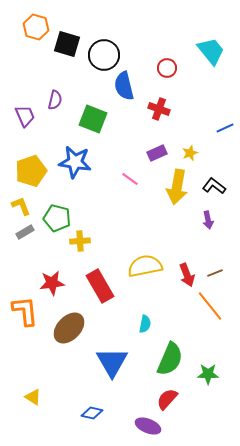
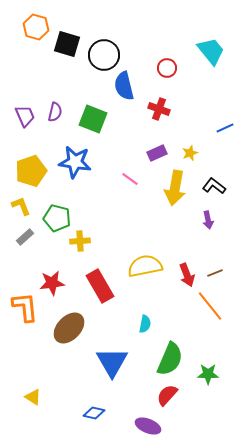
purple semicircle: moved 12 px down
yellow arrow: moved 2 px left, 1 px down
gray rectangle: moved 5 px down; rotated 12 degrees counterclockwise
orange L-shape: moved 4 px up
red semicircle: moved 4 px up
blue diamond: moved 2 px right
